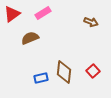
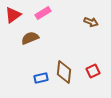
red triangle: moved 1 px right, 1 px down
red square: rotated 16 degrees clockwise
